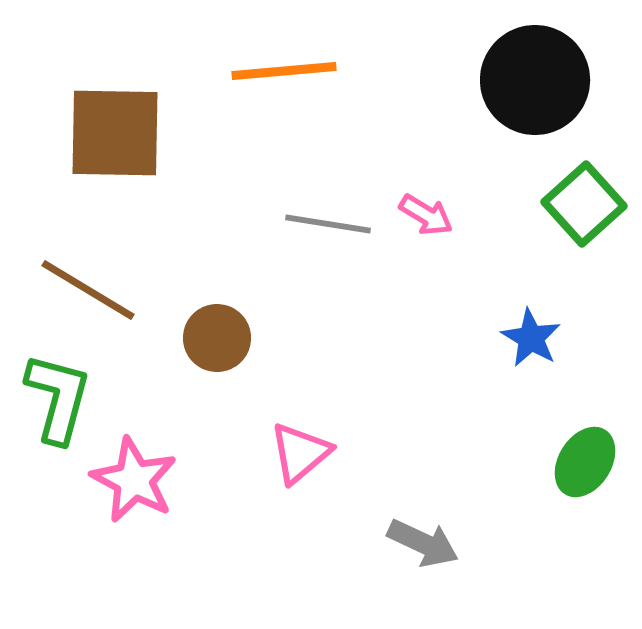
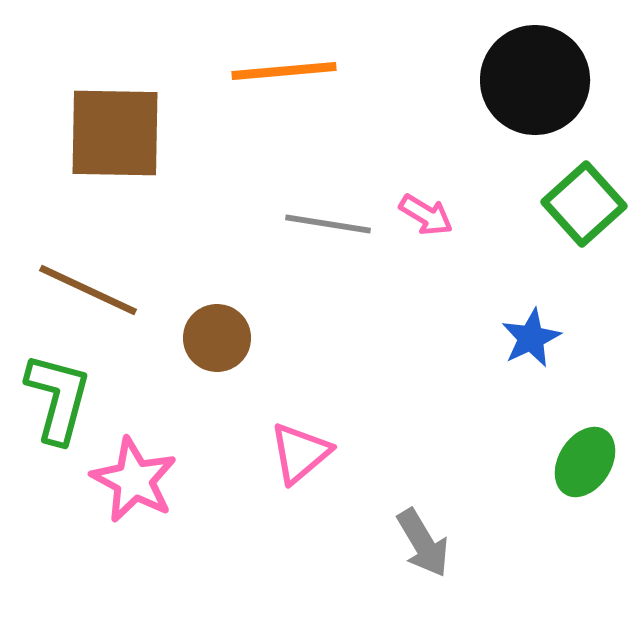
brown line: rotated 6 degrees counterclockwise
blue star: rotated 16 degrees clockwise
gray arrow: rotated 34 degrees clockwise
